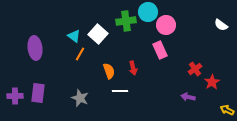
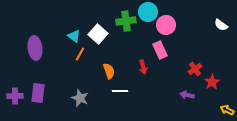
red arrow: moved 10 px right, 1 px up
purple arrow: moved 1 px left, 2 px up
